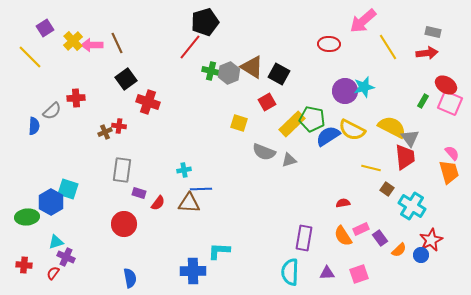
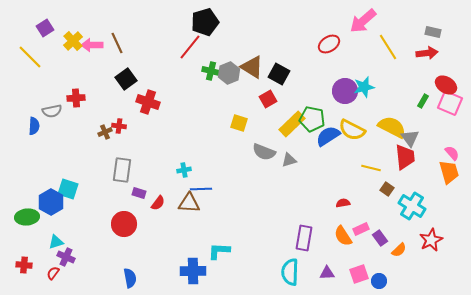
red ellipse at (329, 44): rotated 35 degrees counterclockwise
red square at (267, 102): moved 1 px right, 3 px up
gray semicircle at (52, 111): rotated 30 degrees clockwise
blue circle at (421, 255): moved 42 px left, 26 px down
